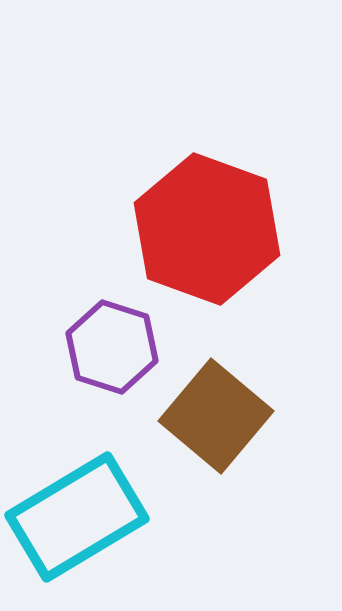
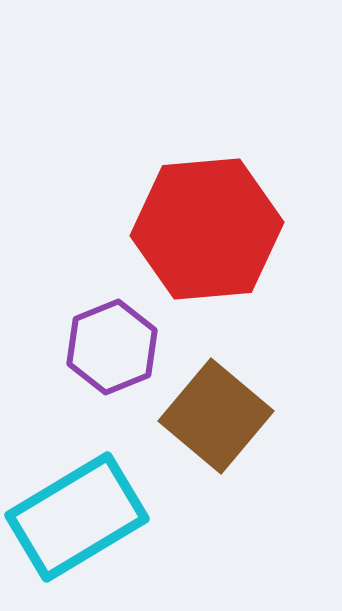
red hexagon: rotated 25 degrees counterclockwise
purple hexagon: rotated 20 degrees clockwise
